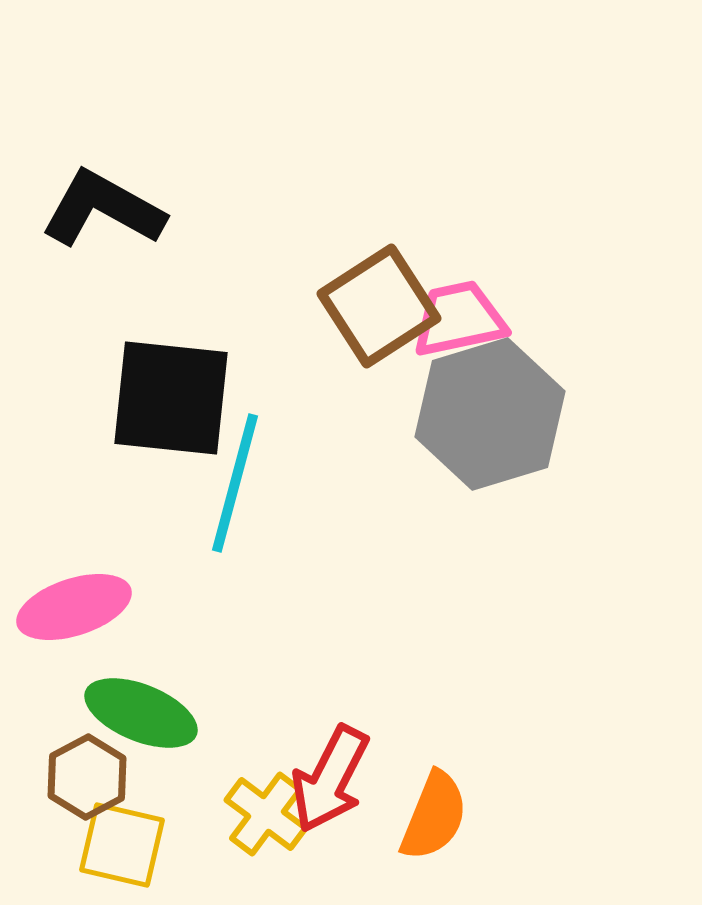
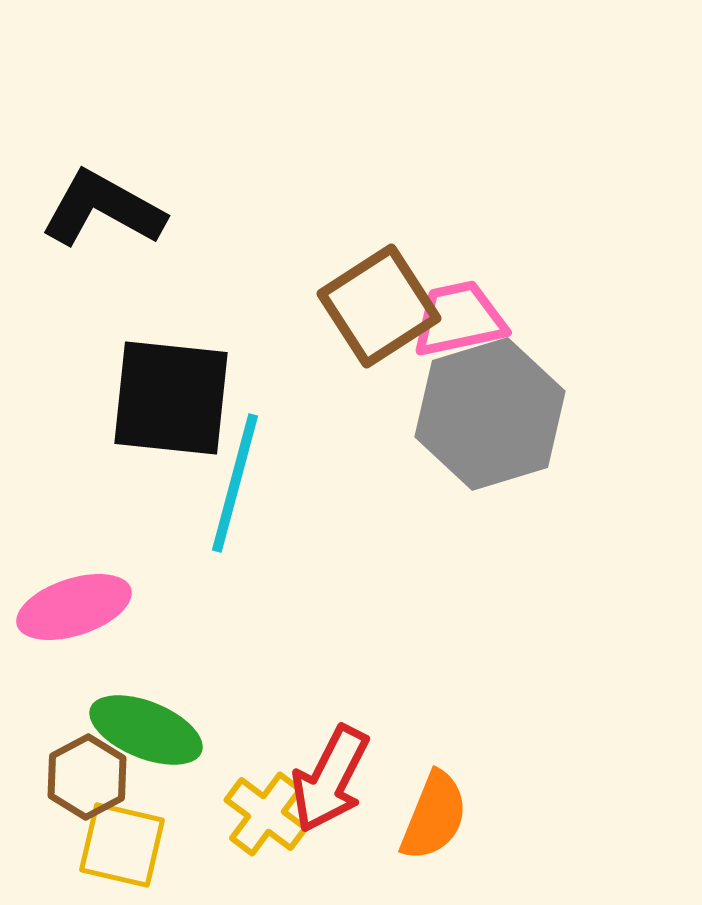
green ellipse: moved 5 px right, 17 px down
